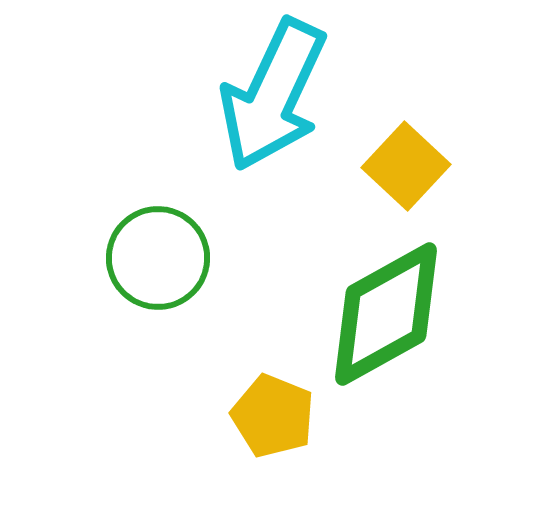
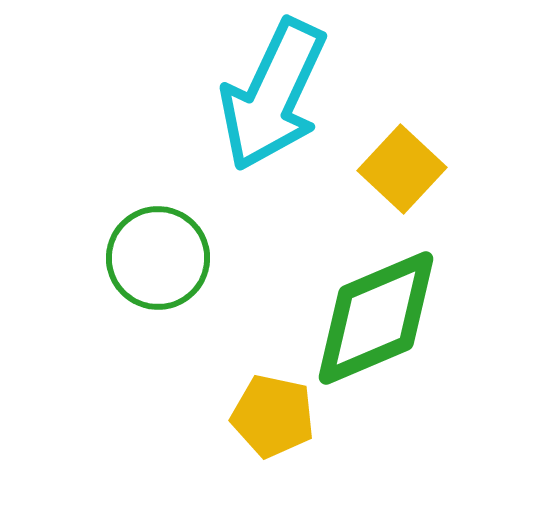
yellow square: moved 4 px left, 3 px down
green diamond: moved 10 px left, 4 px down; rotated 6 degrees clockwise
yellow pentagon: rotated 10 degrees counterclockwise
